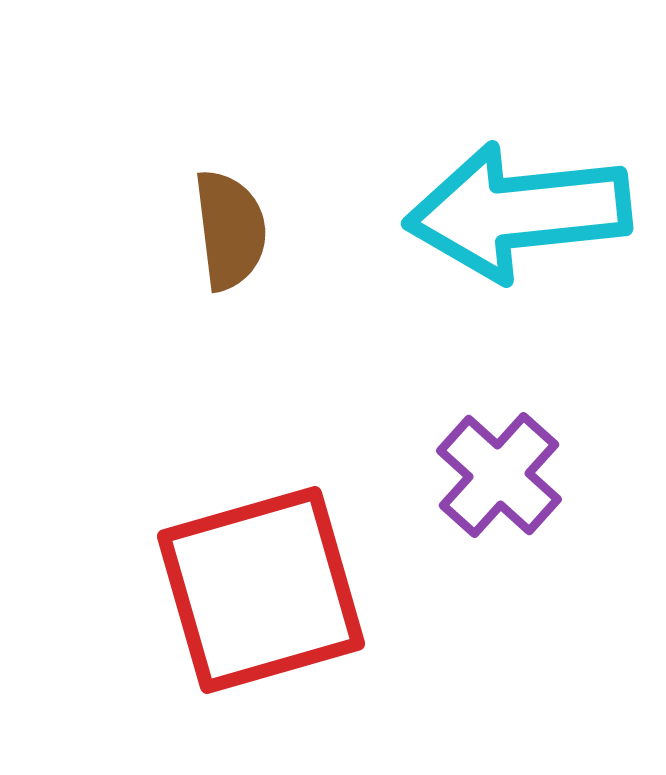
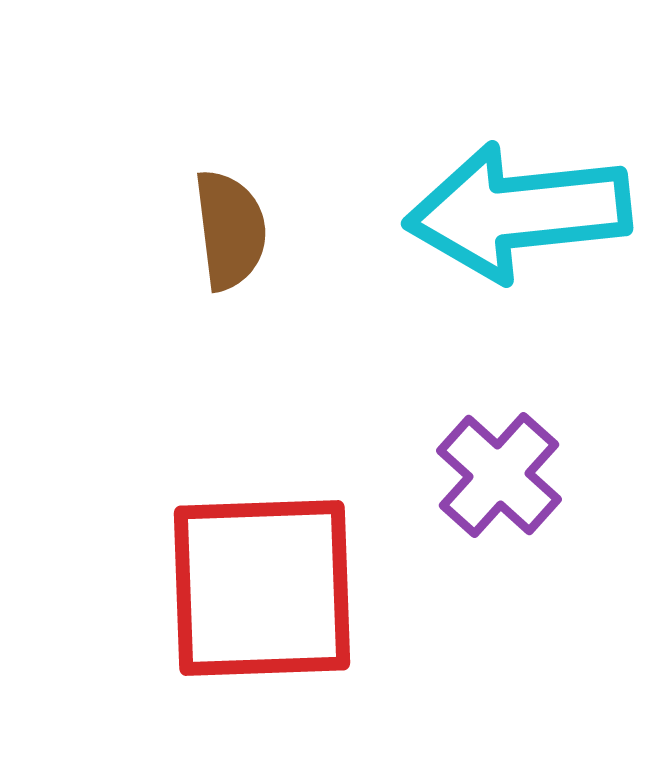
red square: moved 1 px right, 2 px up; rotated 14 degrees clockwise
